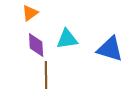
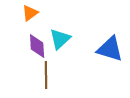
cyan triangle: moved 7 px left; rotated 35 degrees counterclockwise
purple diamond: moved 1 px right, 1 px down
